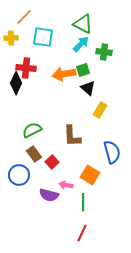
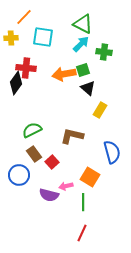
black diamond: rotated 10 degrees clockwise
brown L-shape: rotated 105 degrees clockwise
orange square: moved 2 px down
pink arrow: moved 1 px down; rotated 24 degrees counterclockwise
